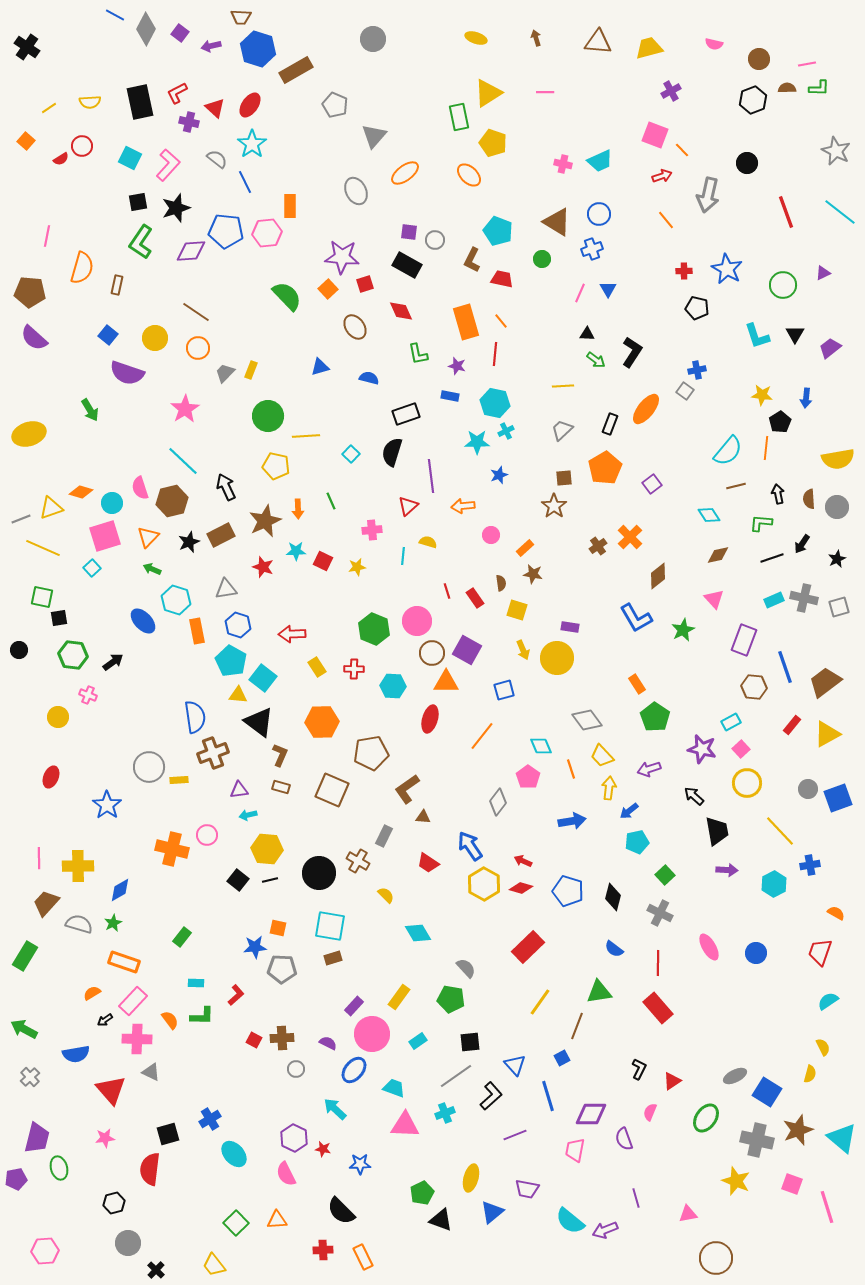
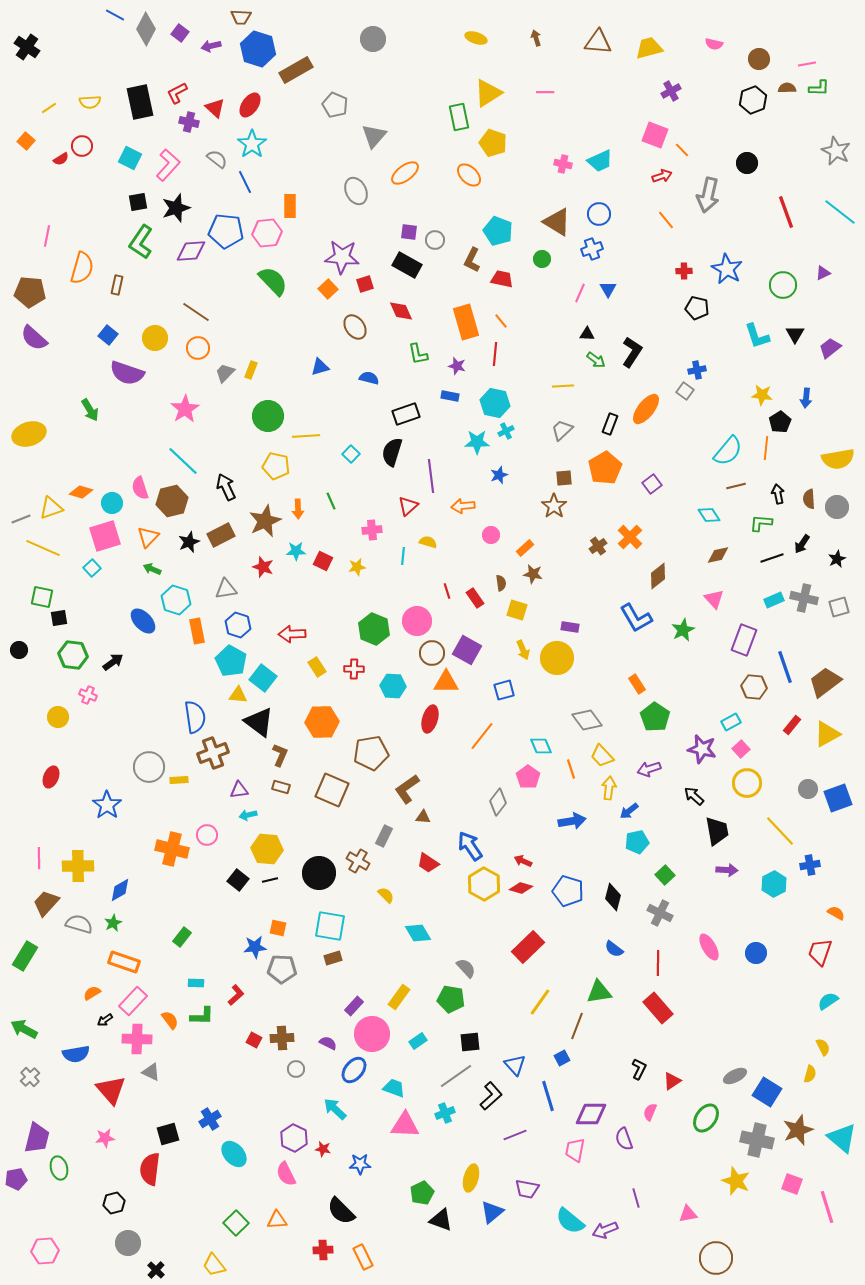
green semicircle at (287, 296): moved 14 px left, 15 px up
